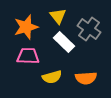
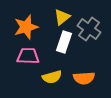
yellow triangle: moved 4 px right, 1 px down; rotated 30 degrees clockwise
white rectangle: rotated 65 degrees clockwise
orange semicircle: moved 2 px left
